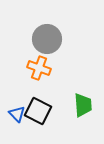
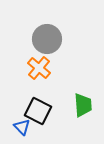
orange cross: rotated 20 degrees clockwise
blue triangle: moved 5 px right, 13 px down
